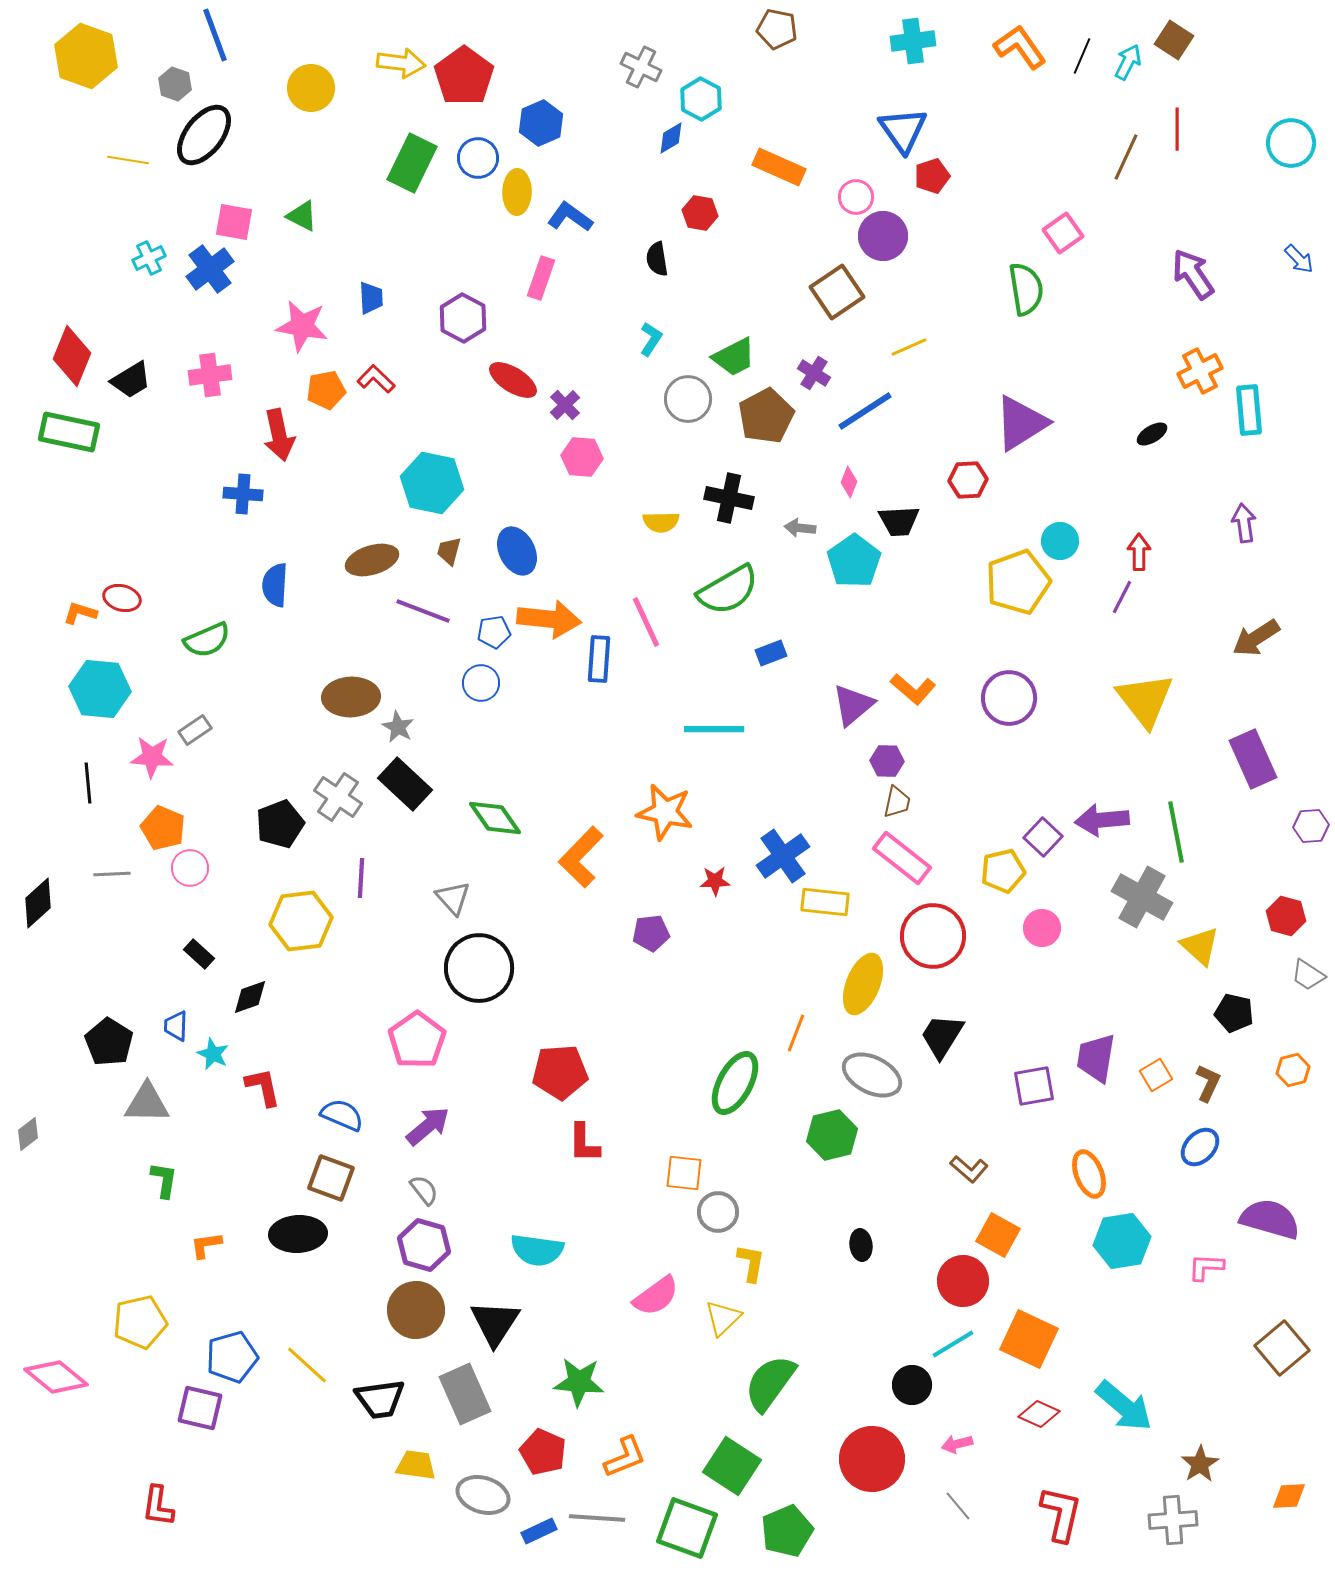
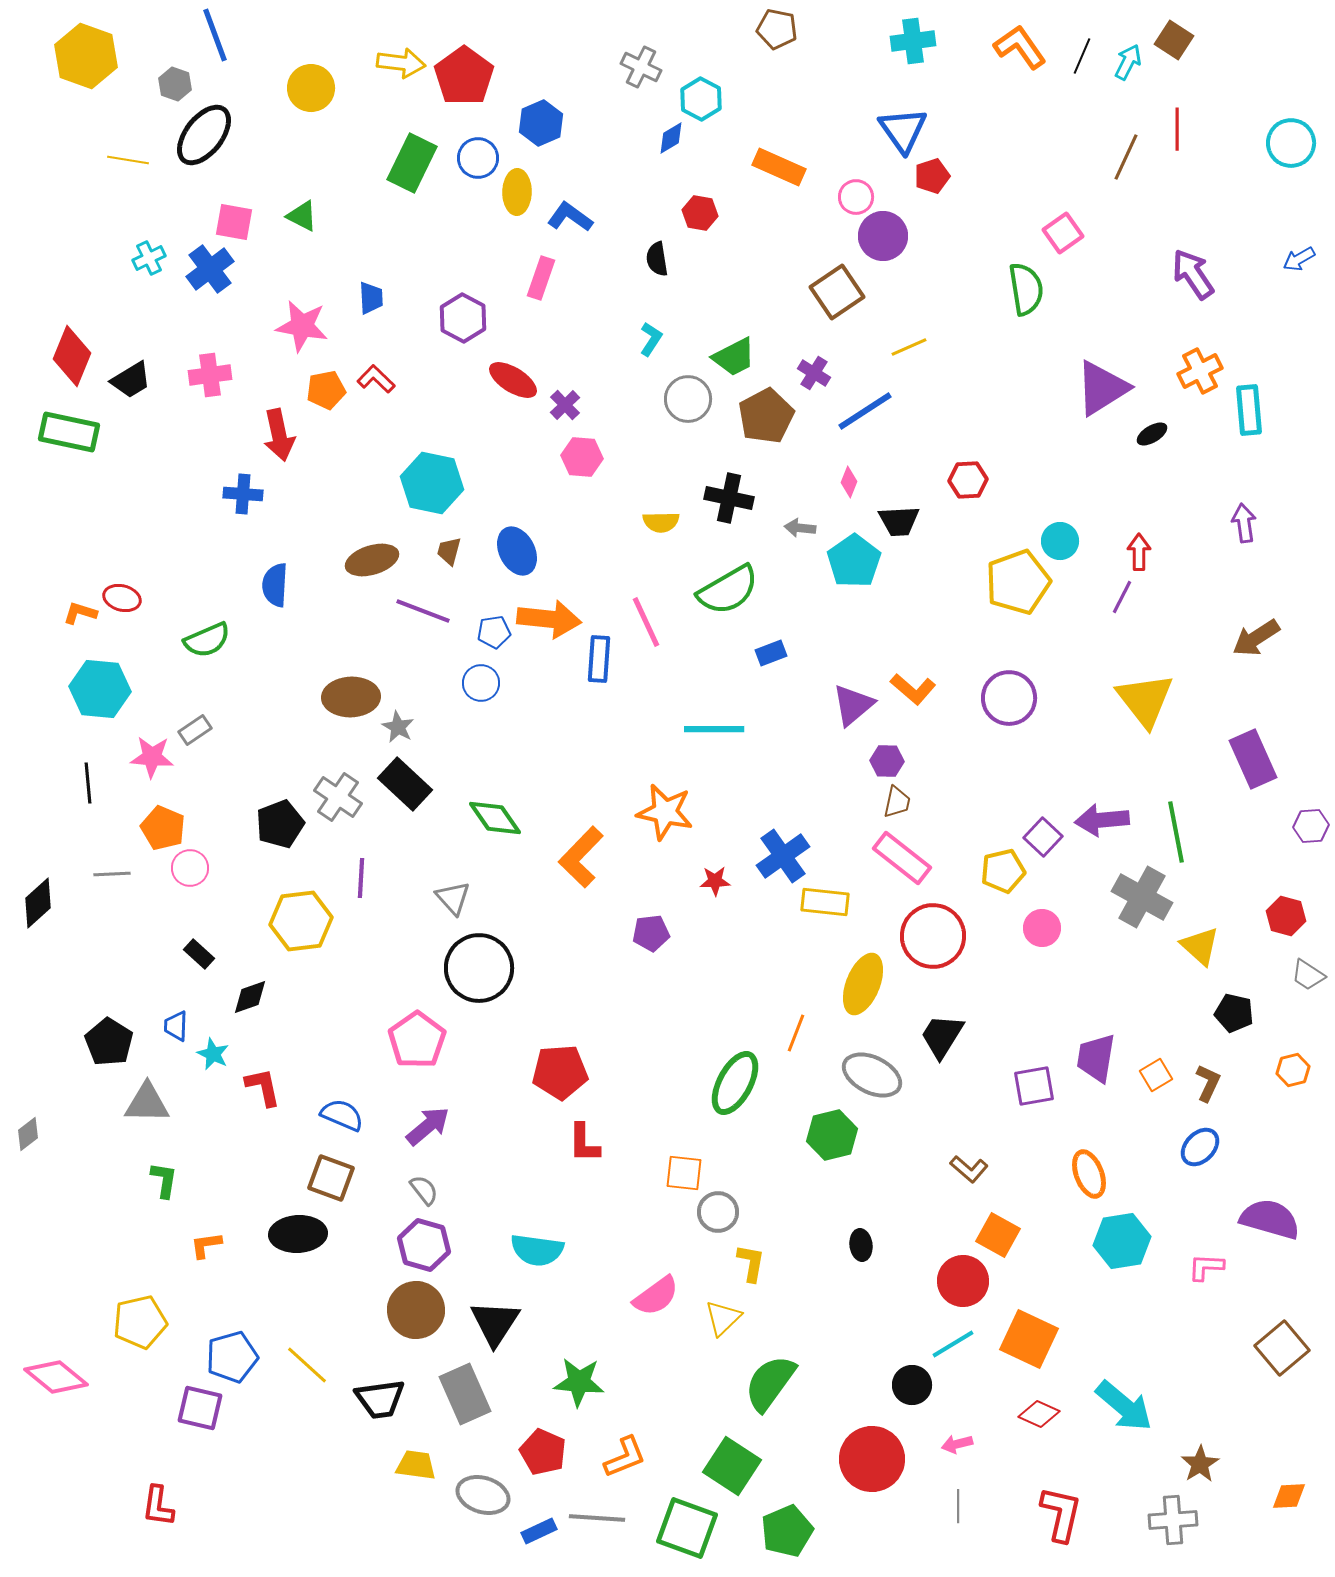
blue arrow at (1299, 259): rotated 104 degrees clockwise
purple triangle at (1021, 423): moved 81 px right, 35 px up
gray line at (958, 1506): rotated 40 degrees clockwise
